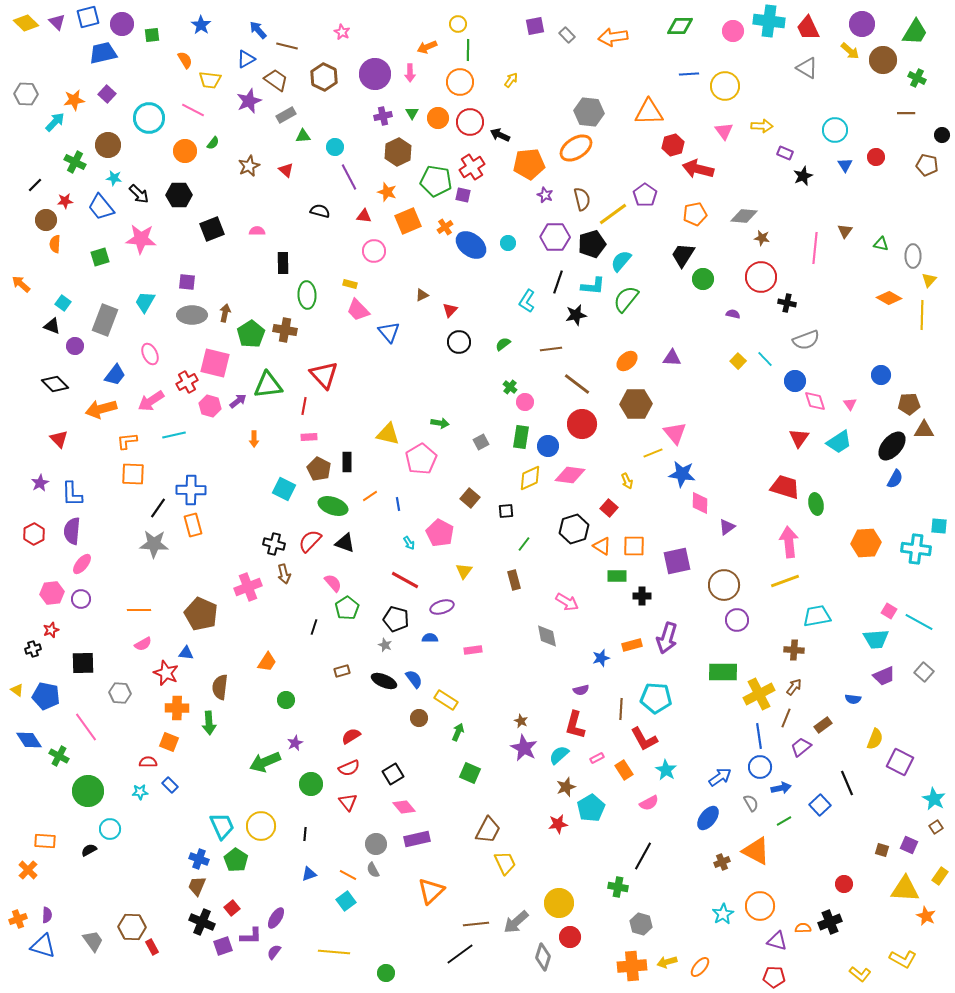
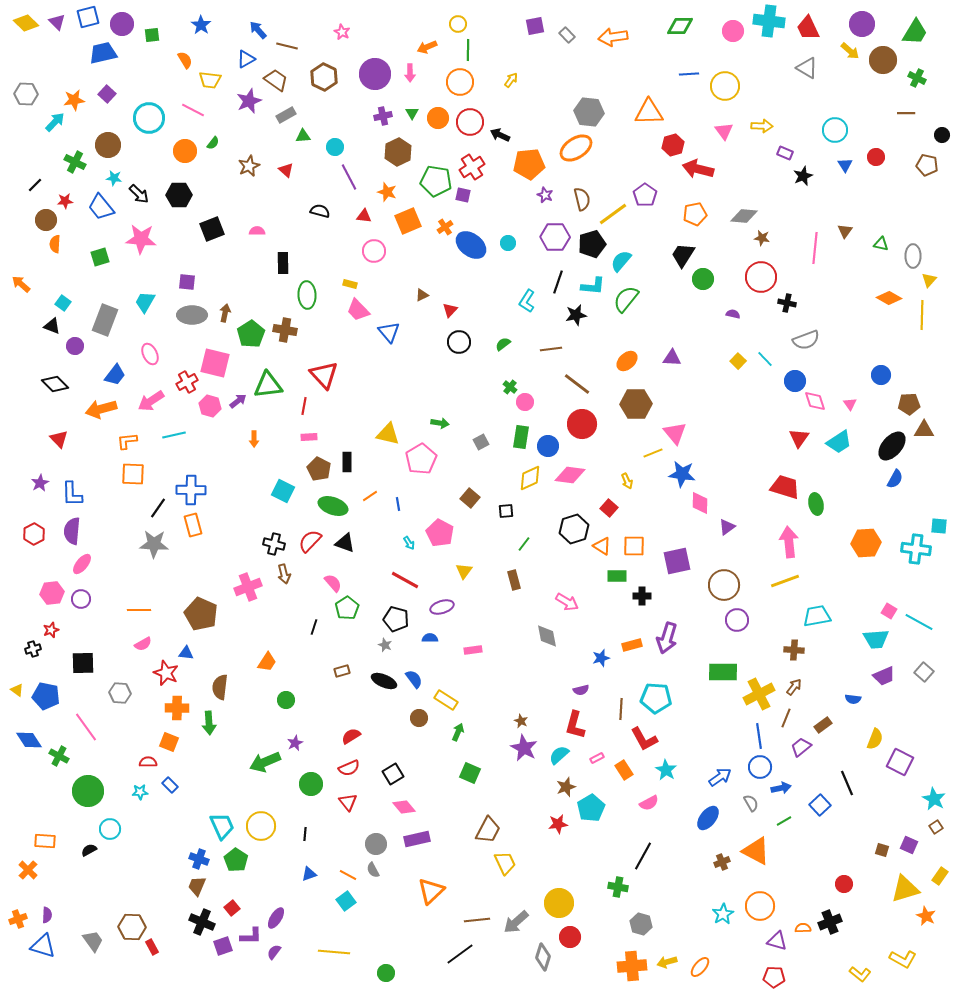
cyan square at (284, 489): moved 1 px left, 2 px down
yellow triangle at (905, 889): rotated 20 degrees counterclockwise
brown line at (476, 924): moved 1 px right, 4 px up
